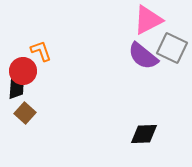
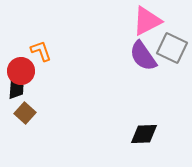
pink triangle: moved 1 px left, 1 px down
purple semicircle: rotated 16 degrees clockwise
red circle: moved 2 px left
